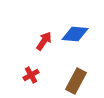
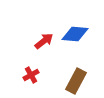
red arrow: rotated 18 degrees clockwise
